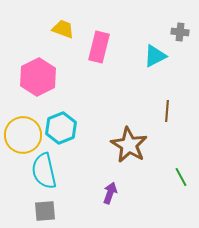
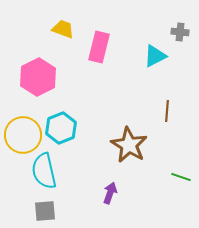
green line: rotated 42 degrees counterclockwise
